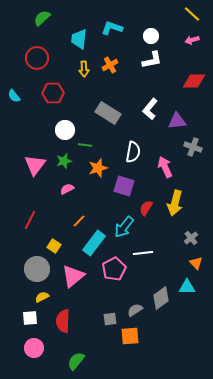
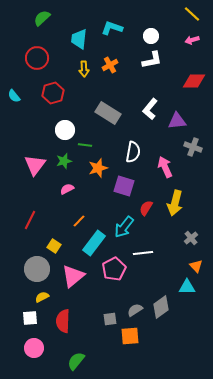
red hexagon at (53, 93): rotated 15 degrees counterclockwise
orange triangle at (196, 263): moved 3 px down
gray diamond at (161, 298): moved 9 px down
